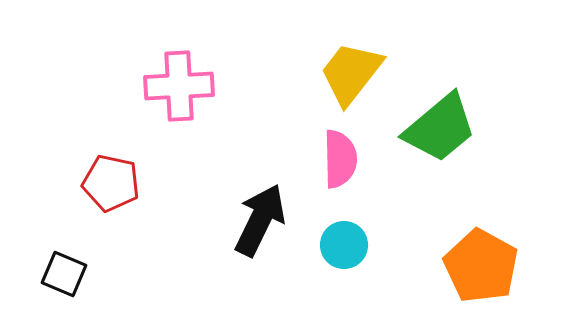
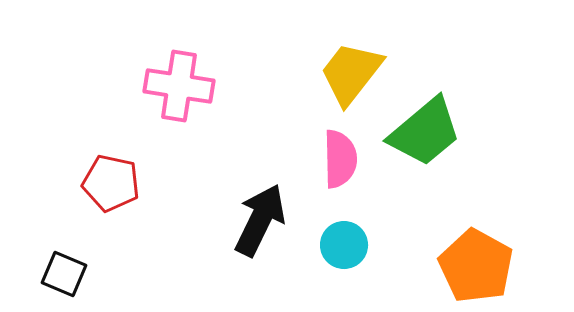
pink cross: rotated 12 degrees clockwise
green trapezoid: moved 15 px left, 4 px down
orange pentagon: moved 5 px left
